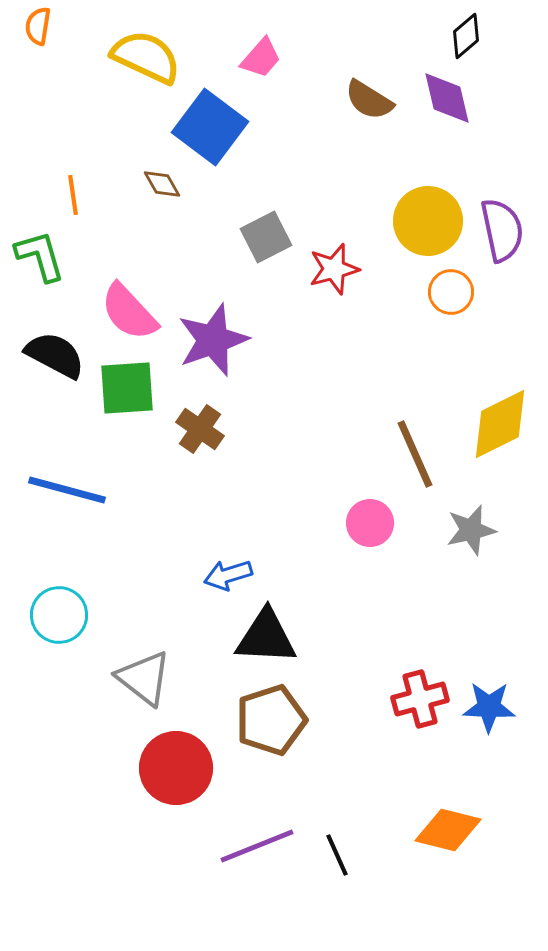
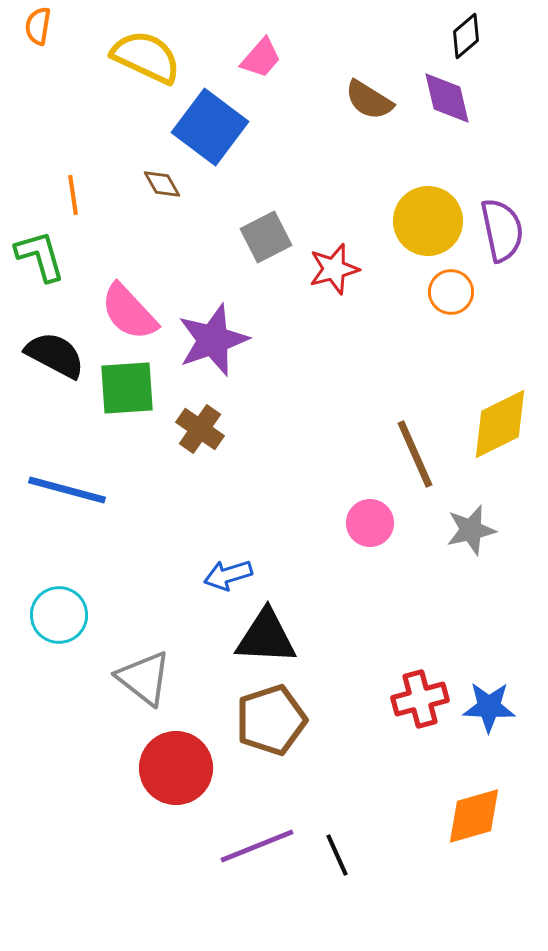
orange diamond: moved 26 px right, 14 px up; rotated 30 degrees counterclockwise
